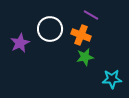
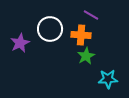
orange cross: rotated 18 degrees counterclockwise
green star: moved 1 px right, 1 px up; rotated 18 degrees counterclockwise
cyan star: moved 4 px left
